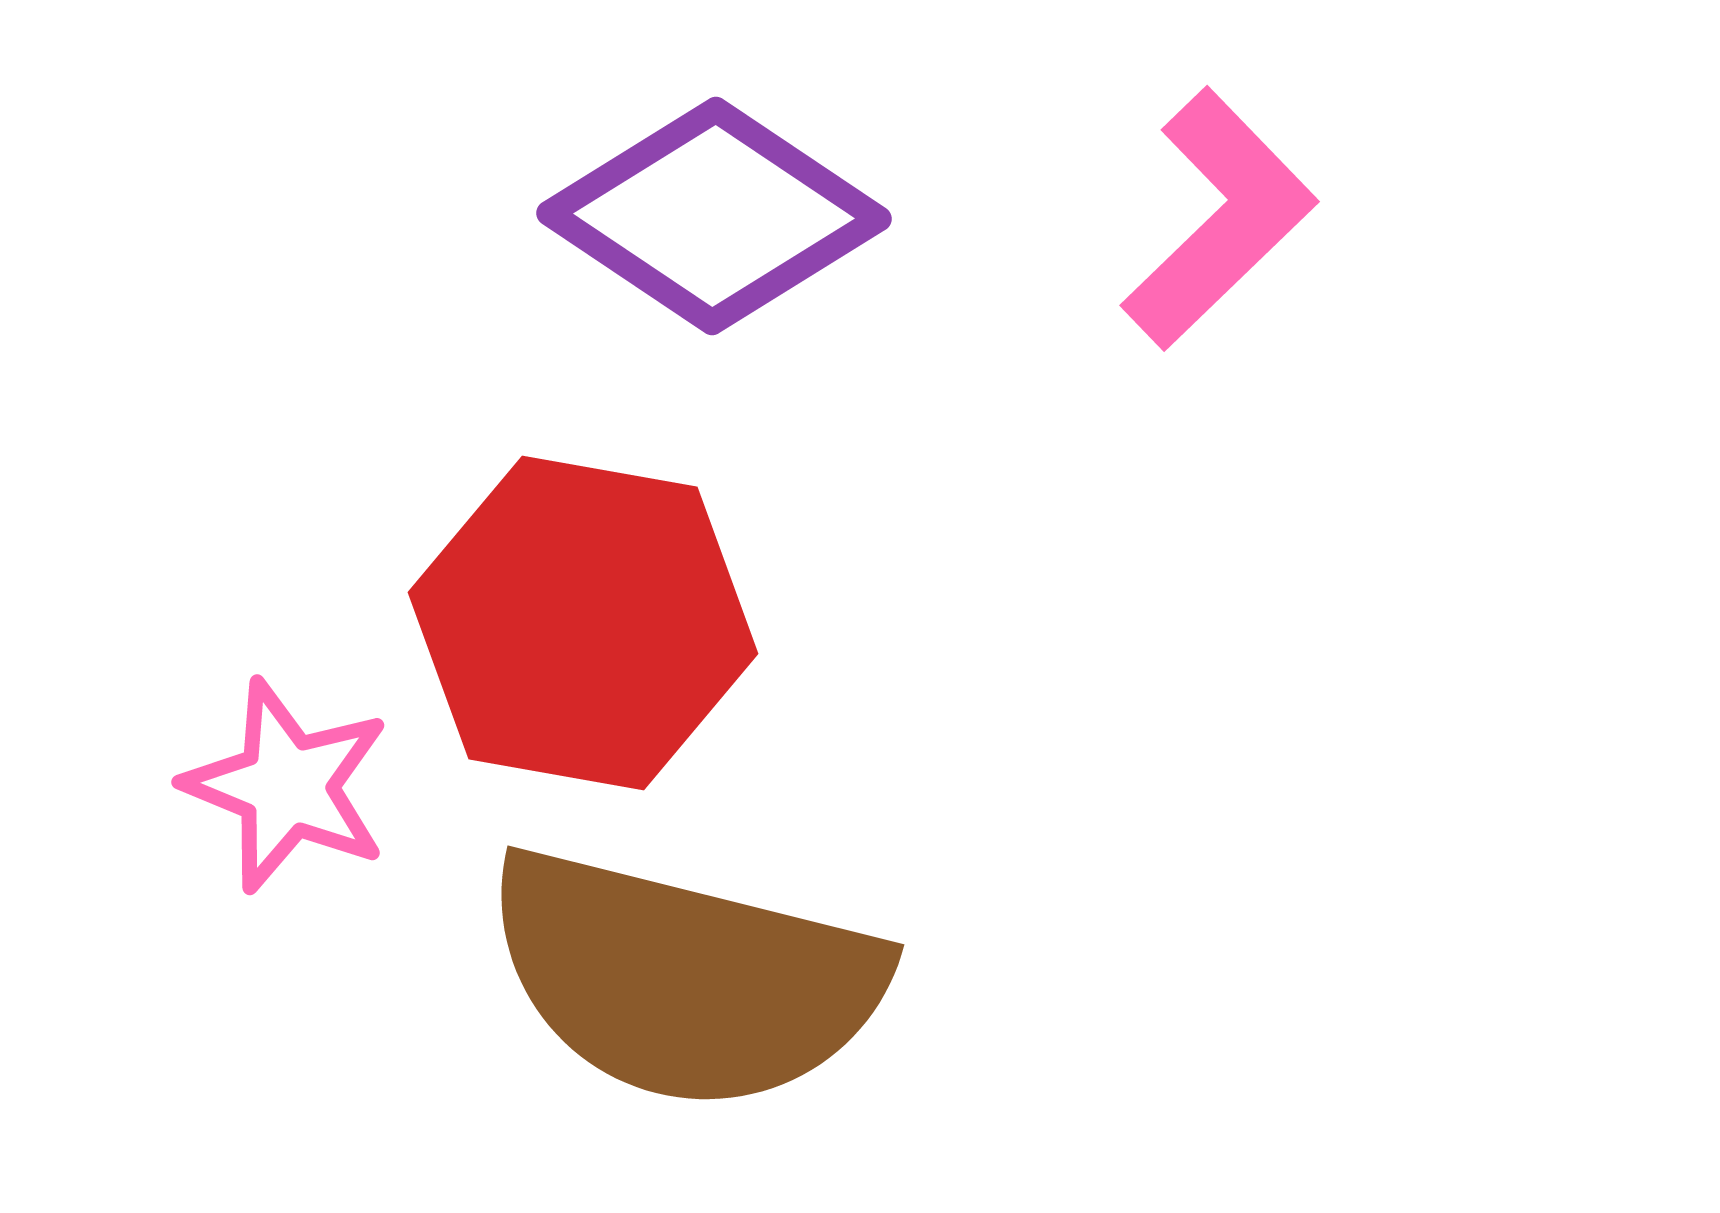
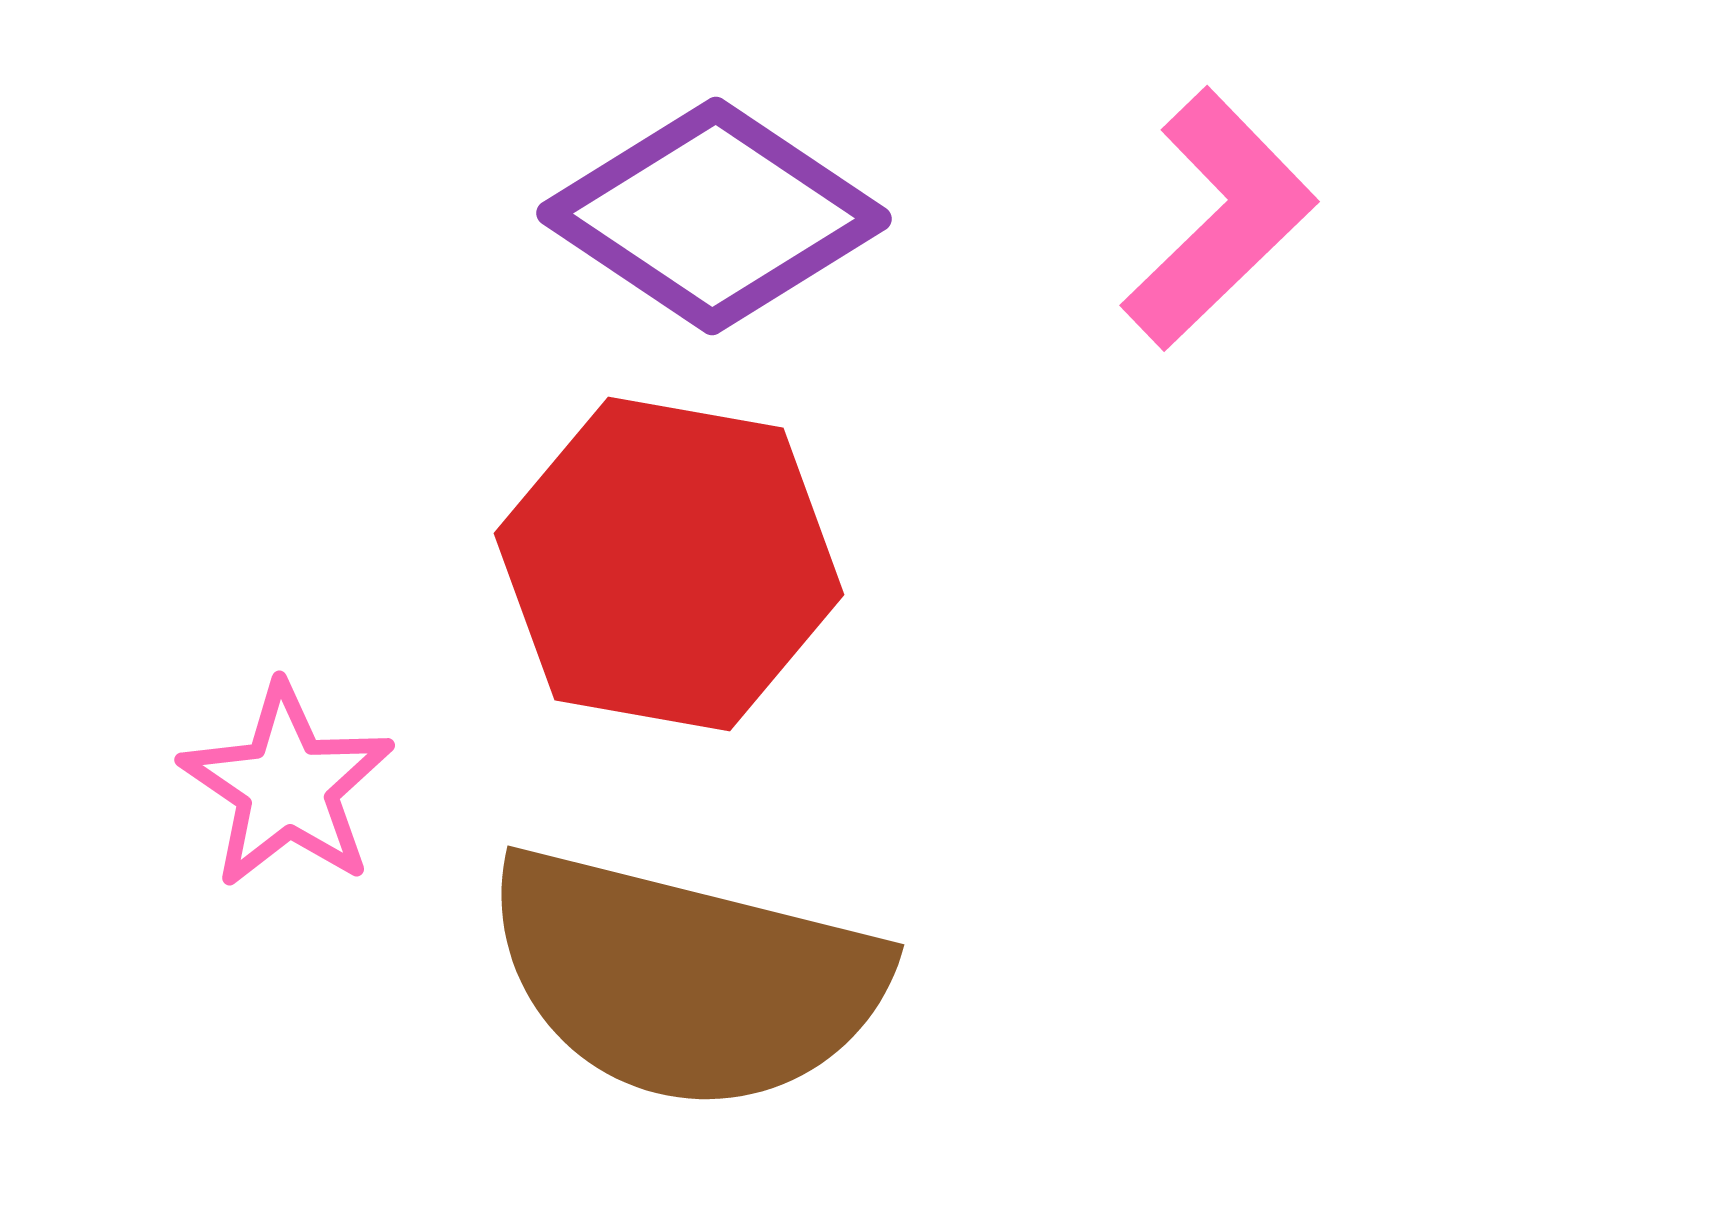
red hexagon: moved 86 px right, 59 px up
pink star: rotated 12 degrees clockwise
